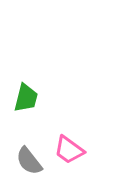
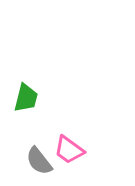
gray semicircle: moved 10 px right
